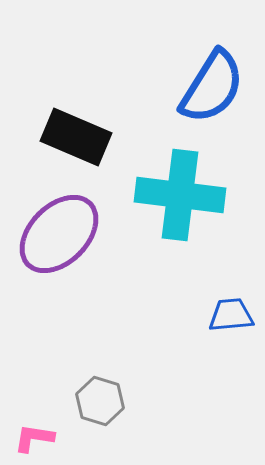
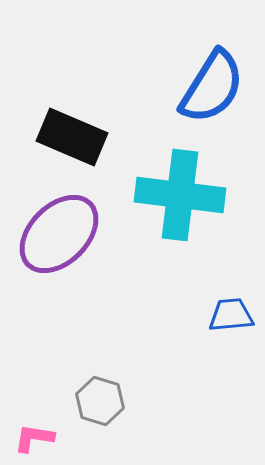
black rectangle: moved 4 px left
